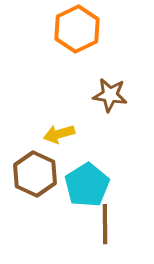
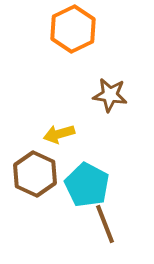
orange hexagon: moved 4 px left
cyan pentagon: rotated 12 degrees counterclockwise
brown line: rotated 21 degrees counterclockwise
